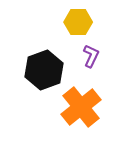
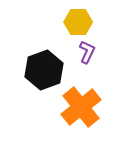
purple L-shape: moved 4 px left, 4 px up
